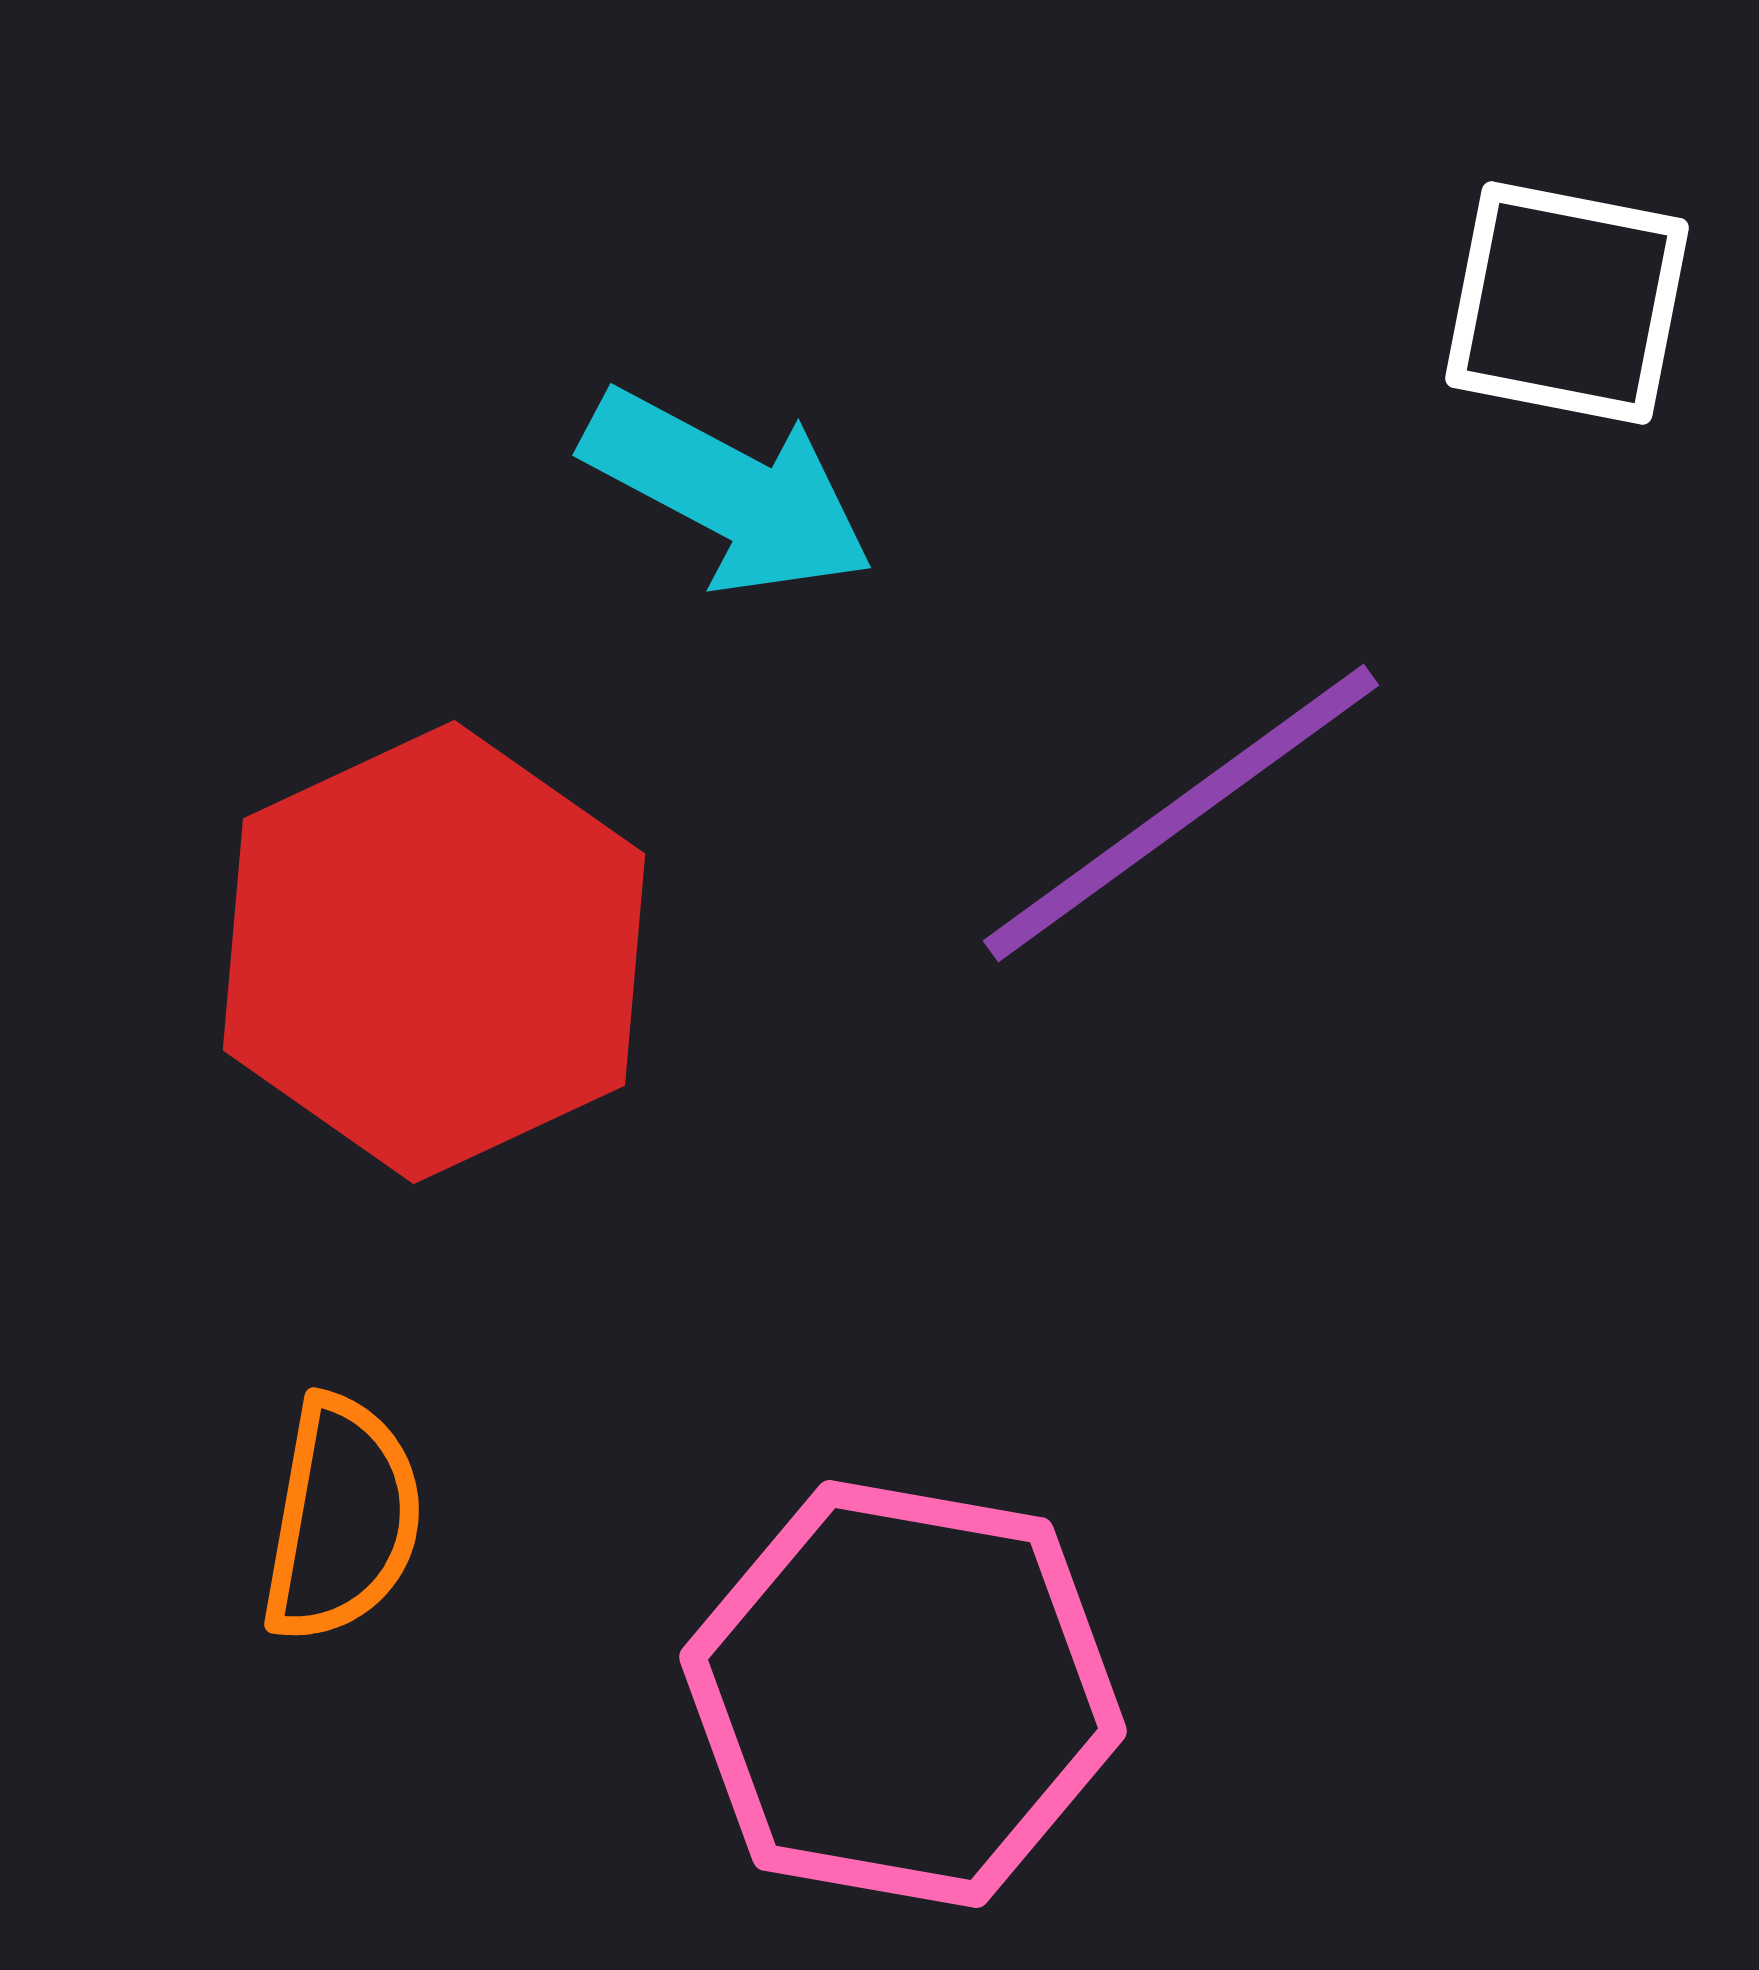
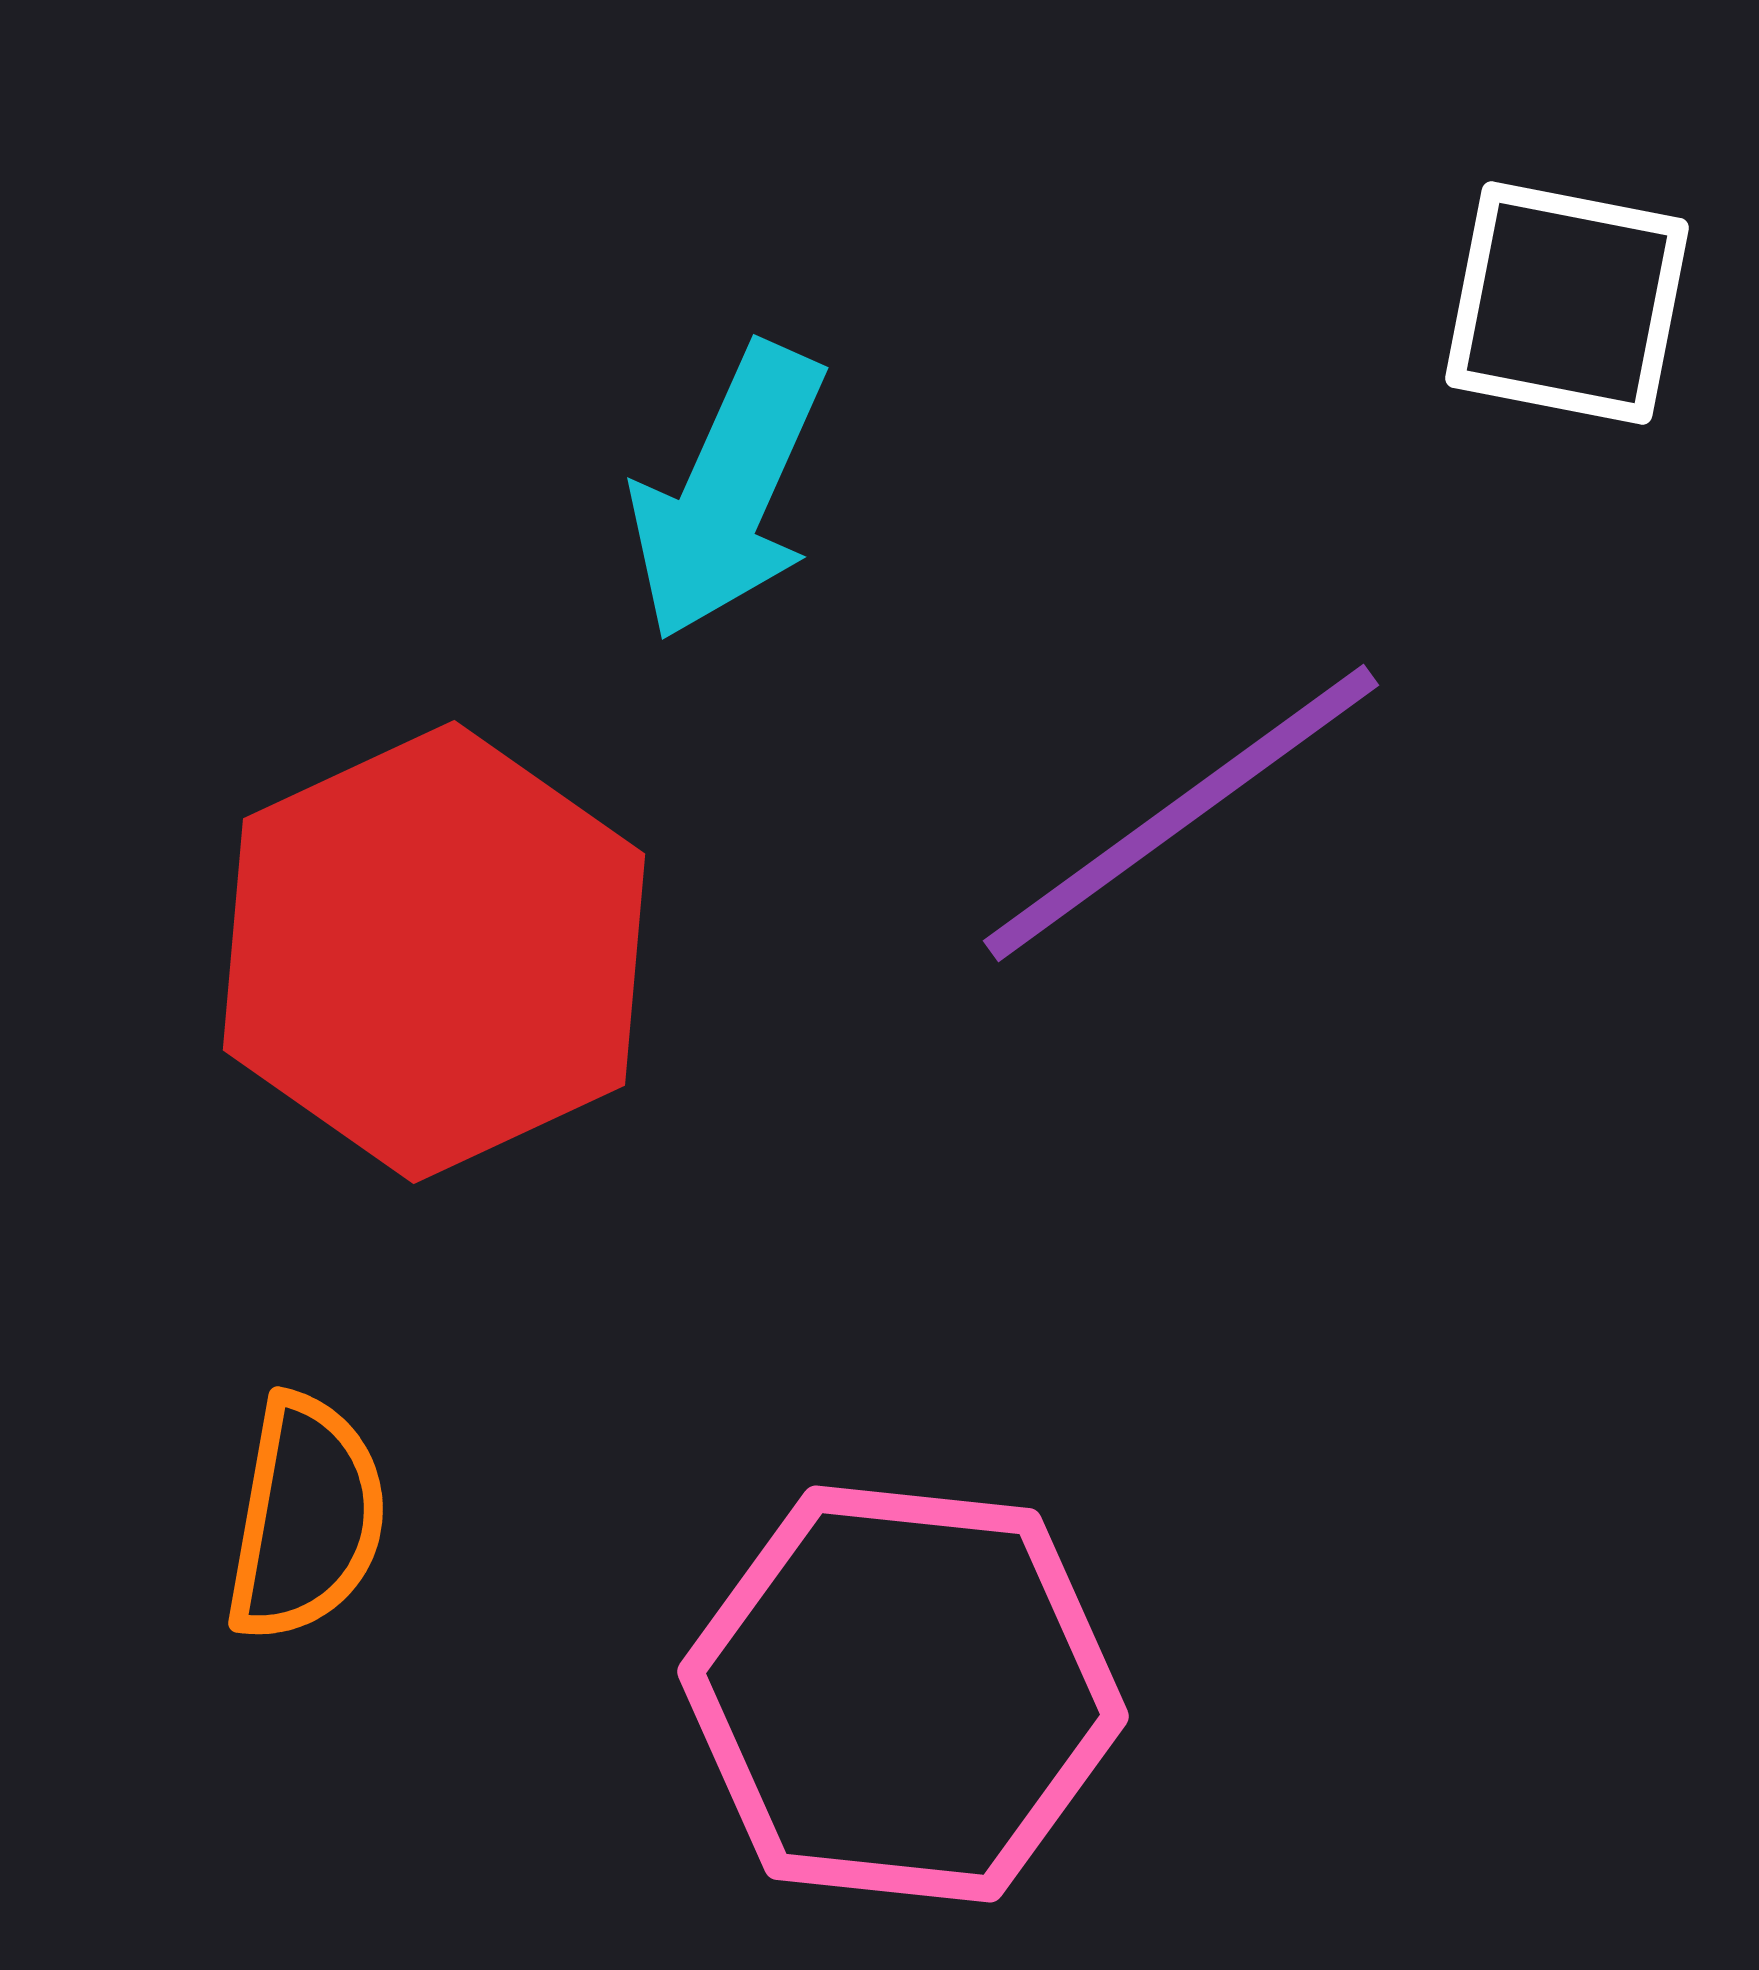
cyan arrow: rotated 86 degrees clockwise
orange semicircle: moved 36 px left, 1 px up
pink hexagon: rotated 4 degrees counterclockwise
